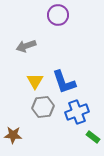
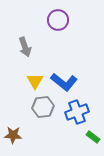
purple circle: moved 5 px down
gray arrow: moved 1 px left, 1 px down; rotated 90 degrees counterclockwise
blue L-shape: rotated 32 degrees counterclockwise
